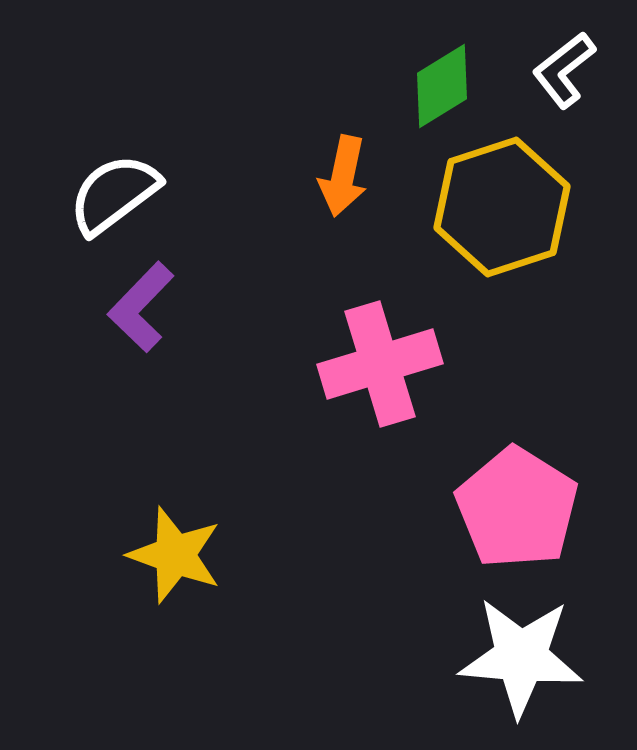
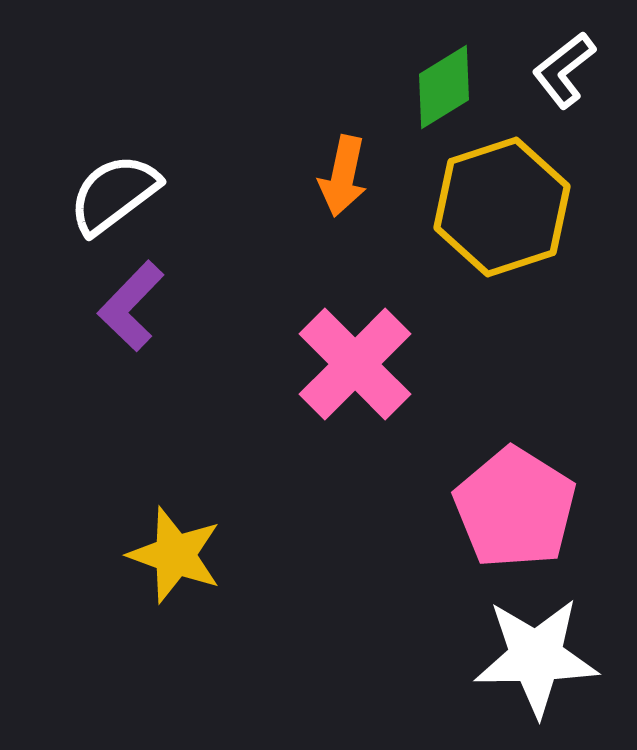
green diamond: moved 2 px right, 1 px down
purple L-shape: moved 10 px left, 1 px up
pink cross: moved 25 px left; rotated 28 degrees counterclockwise
pink pentagon: moved 2 px left
white star: moved 15 px right; rotated 6 degrees counterclockwise
